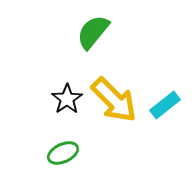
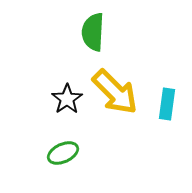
green semicircle: rotated 36 degrees counterclockwise
yellow arrow: moved 1 px right, 8 px up
cyan rectangle: moved 2 px right, 1 px up; rotated 44 degrees counterclockwise
